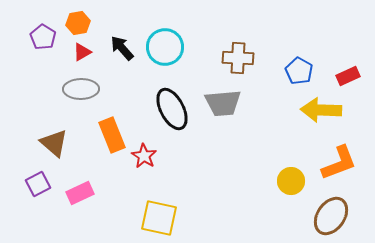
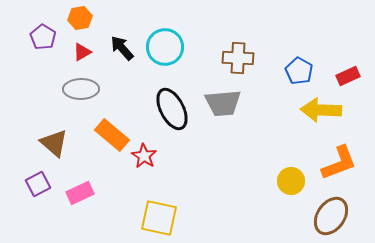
orange hexagon: moved 2 px right, 5 px up
orange rectangle: rotated 28 degrees counterclockwise
